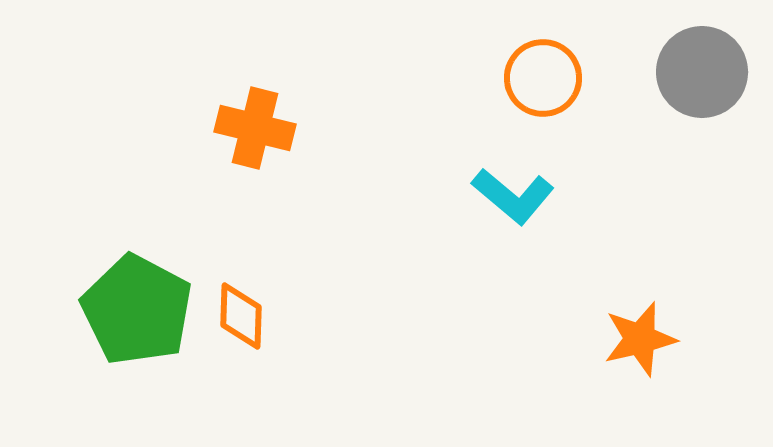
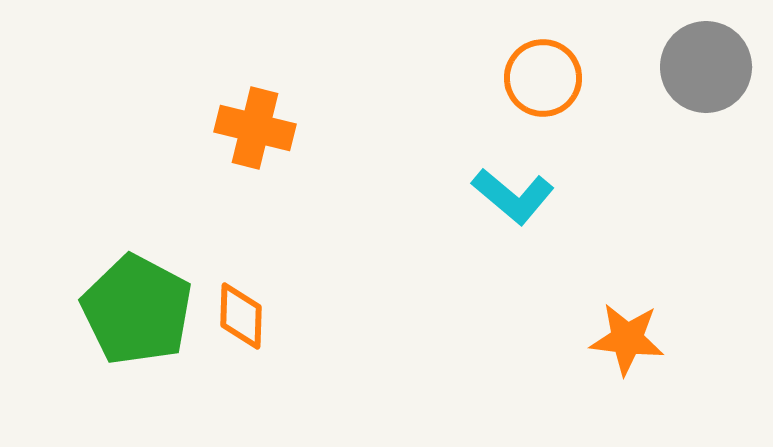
gray circle: moved 4 px right, 5 px up
orange star: moved 13 px left; rotated 20 degrees clockwise
